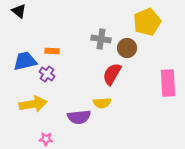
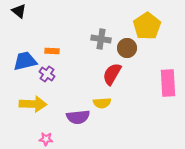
yellow pentagon: moved 4 px down; rotated 12 degrees counterclockwise
yellow arrow: rotated 12 degrees clockwise
purple semicircle: moved 1 px left
